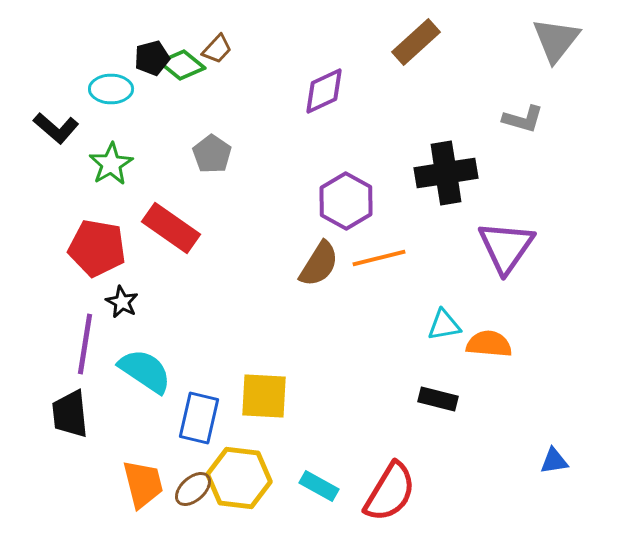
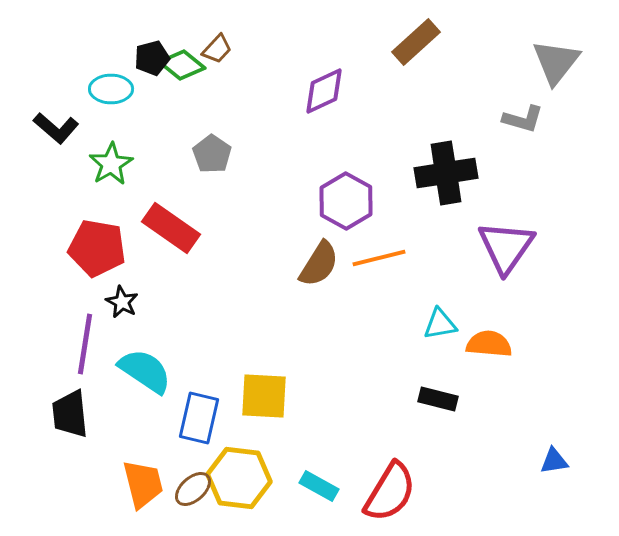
gray triangle: moved 22 px down
cyan triangle: moved 4 px left, 1 px up
